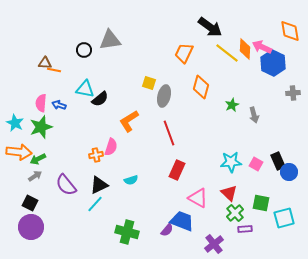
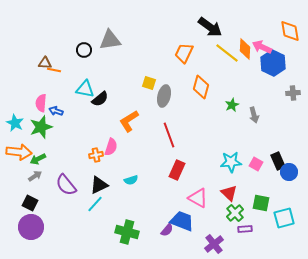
blue arrow at (59, 105): moved 3 px left, 6 px down
red line at (169, 133): moved 2 px down
